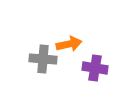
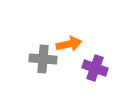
purple cross: rotated 10 degrees clockwise
